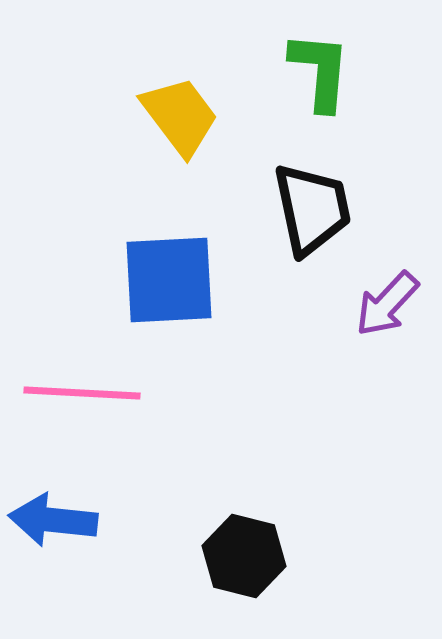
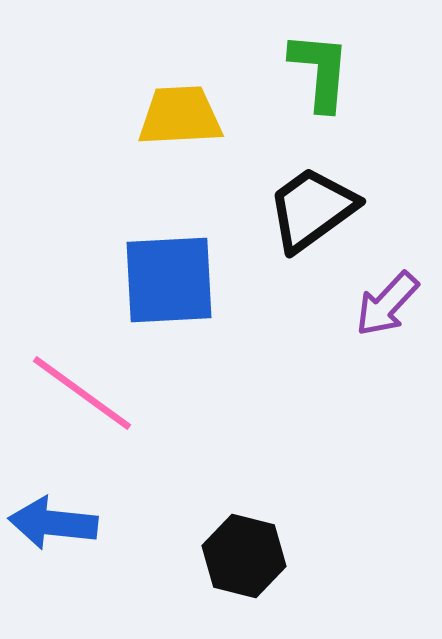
yellow trapezoid: rotated 56 degrees counterclockwise
black trapezoid: rotated 114 degrees counterclockwise
pink line: rotated 33 degrees clockwise
blue arrow: moved 3 px down
